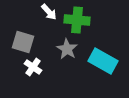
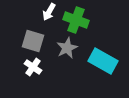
white arrow: rotated 72 degrees clockwise
green cross: moved 1 px left; rotated 15 degrees clockwise
gray square: moved 10 px right, 1 px up
gray star: moved 1 px up; rotated 15 degrees clockwise
